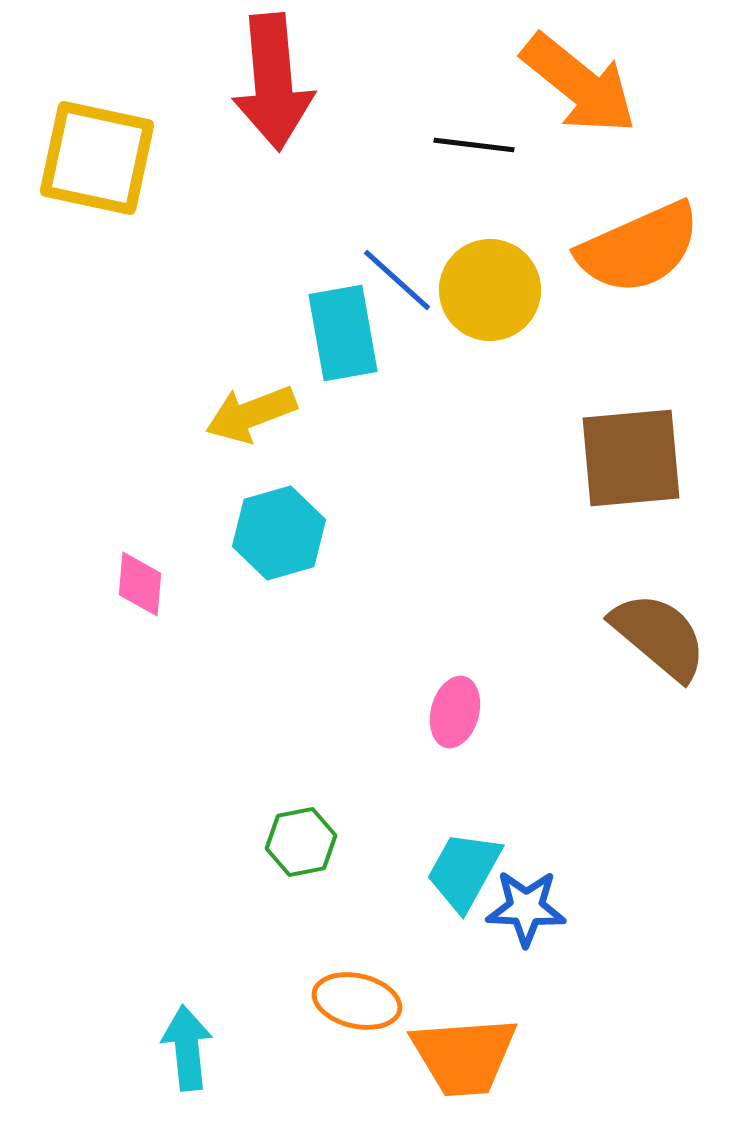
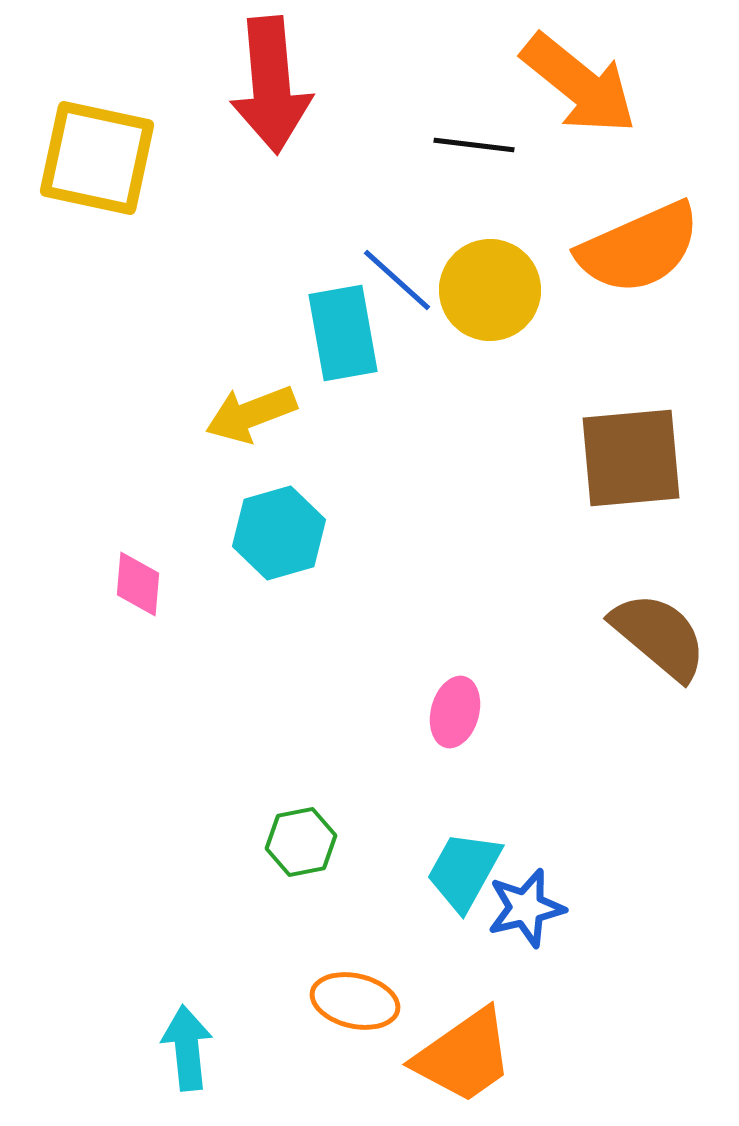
red arrow: moved 2 px left, 3 px down
pink diamond: moved 2 px left
blue star: rotated 16 degrees counterclockwise
orange ellipse: moved 2 px left
orange trapezoid: rotated 31 degrees counterclockwise
